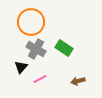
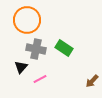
orange circle: moved 4 px left, 2 px up
gray cross: rotated 18 degrees counterclockwise
brown arrow: moved 14 px right; rotated 32 degrees counterclockwise
